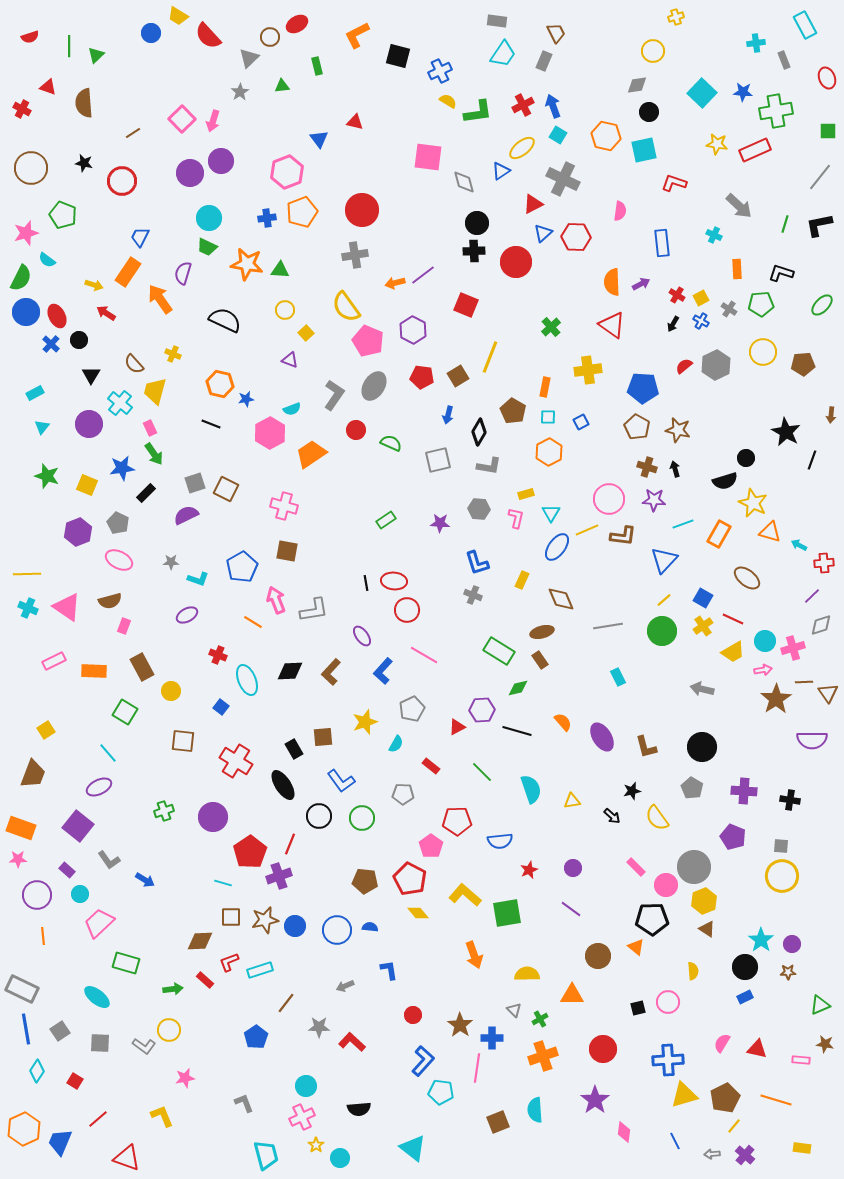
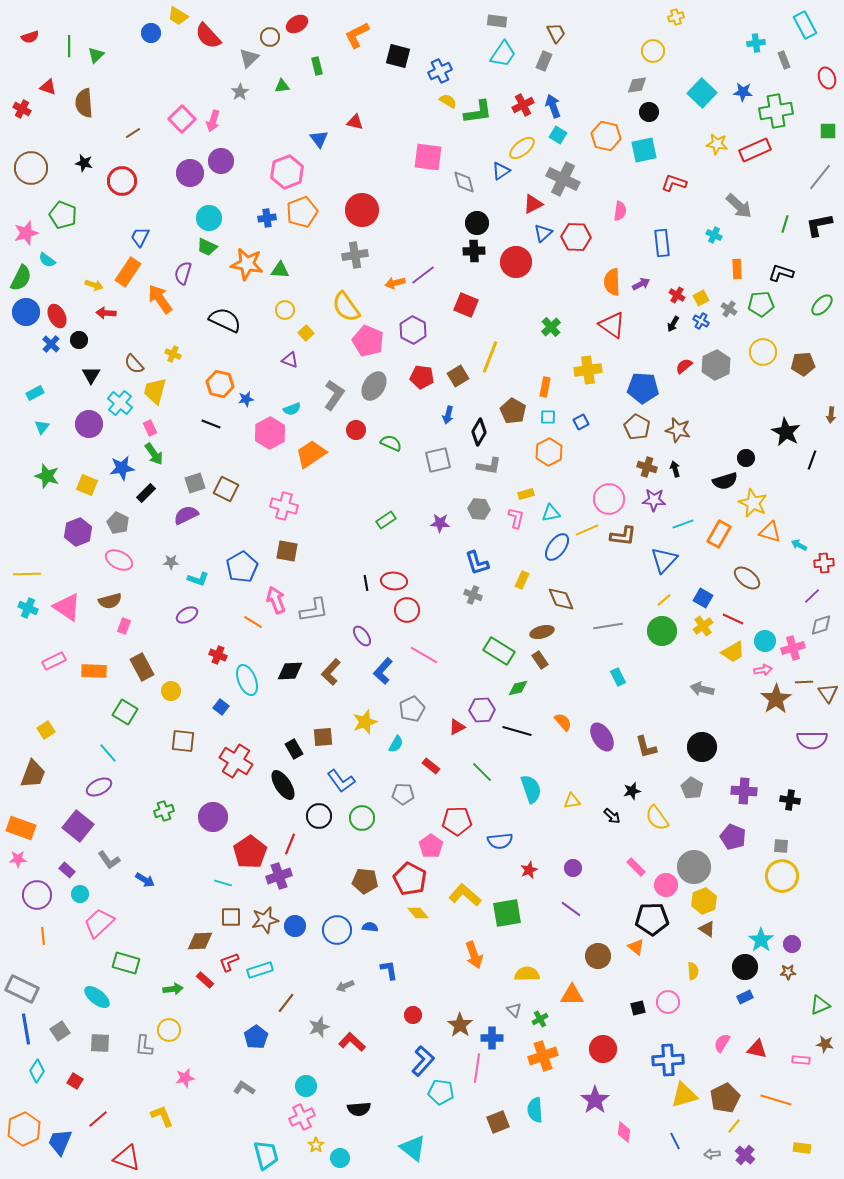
red arrow at (106, 313): rotated 30 degrees counterclockwise
cyan triangle at (551, 513): rotated 48 degrees clockwise
gray star at (319, 1027): rotated 20 degrees counterclockwise
gray L-shape at (144, 1046): rotated 60 degrees clockwise
gray L-shape at (244, 1103): moved 15 px up; rotated 35 degrees counterclockwise
